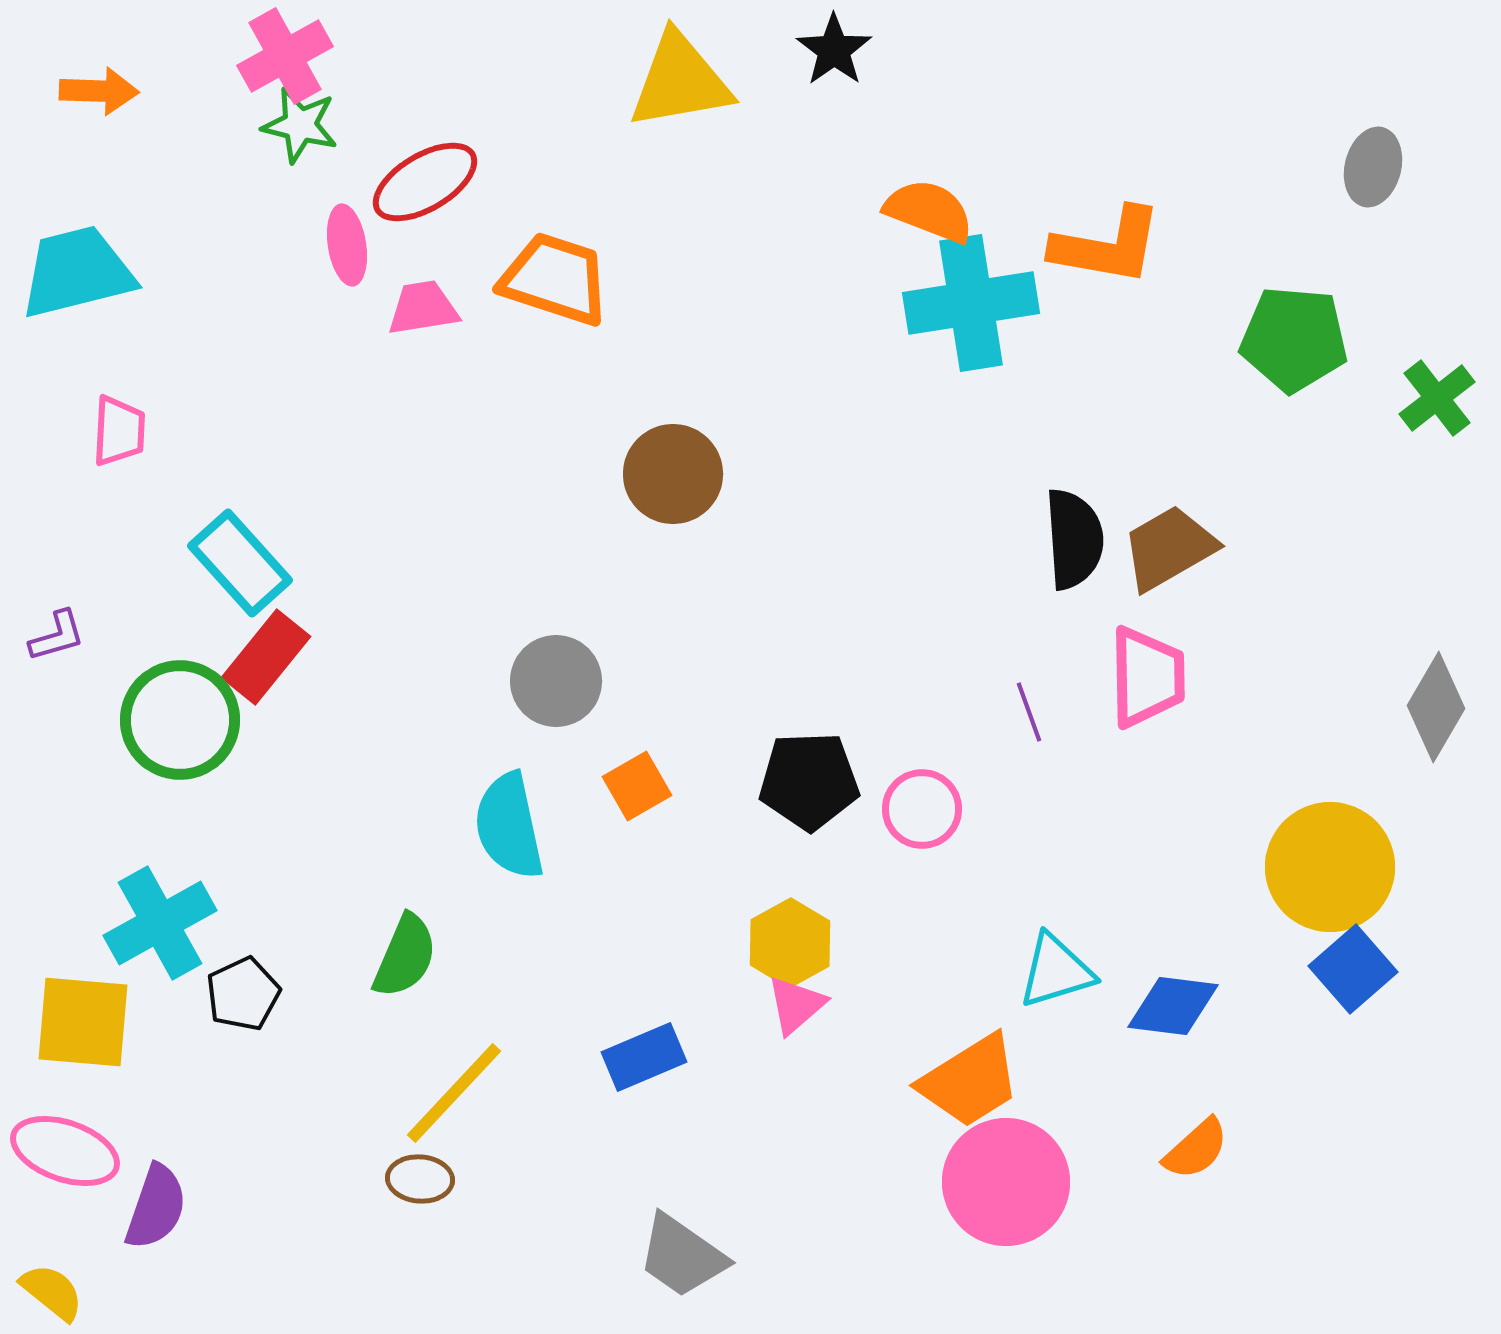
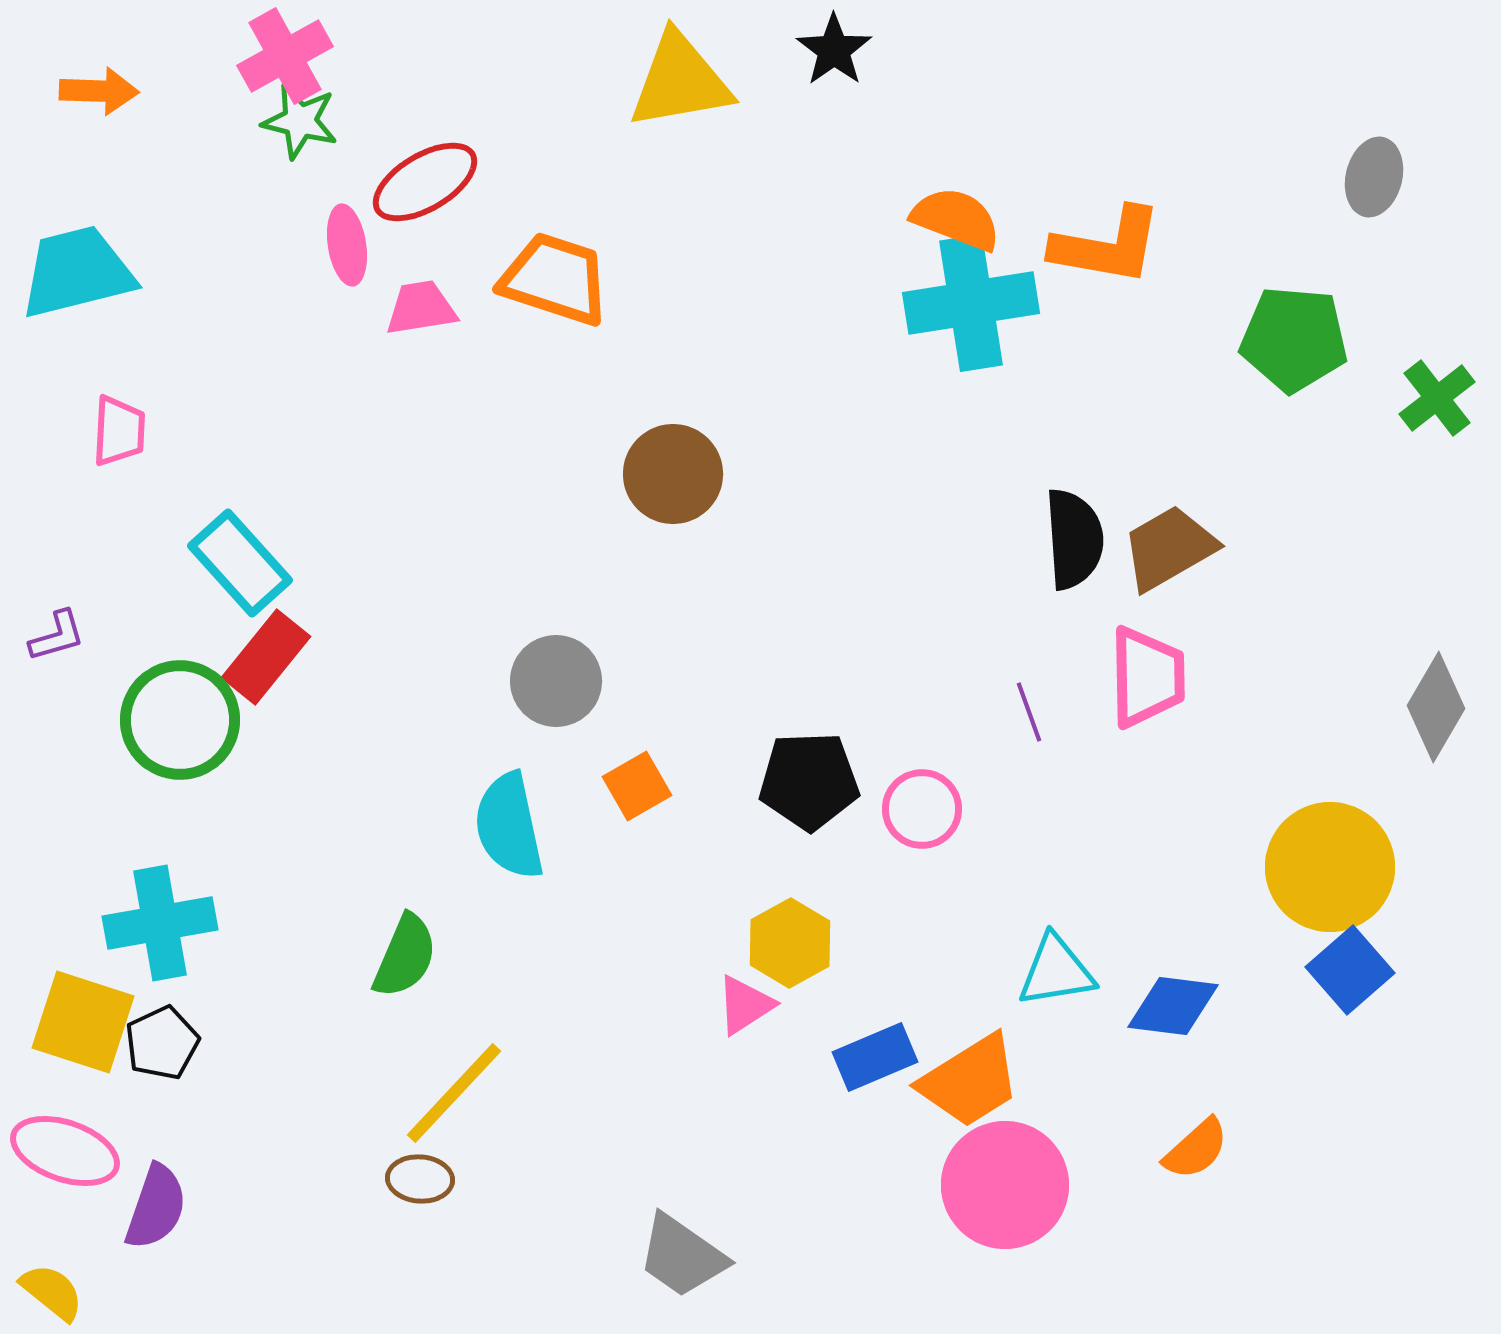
green star at (300, 125): moved 4 px up
gray ellipse at (1373, 167): moved 1 px right, 10 px down
orange semicircle at (929, 211): moved 27 px right, 8 px down
pink trapezoid at (423, 308): moved 2 px left
cyan cross at (160, 923): rotated 19 degrees clockwise
blue square at (1353, 969): moved 3 px left, 1 px down
cyan triangle at (1056, 971): rotated 8 degrees clockwise
black pentagon at (243, 994): moved 81 px left, 49 px down
pink triangle at (796, 1005): moved 51 px left; rotated 8 degrees clockwise
yellow square at (83, 1022): rotated 13 degrees clockwise
blue rectangle at (644, 1057): moved 231 px right
pink circle at (1006, 1182): moved 1 px left, 3 px down
